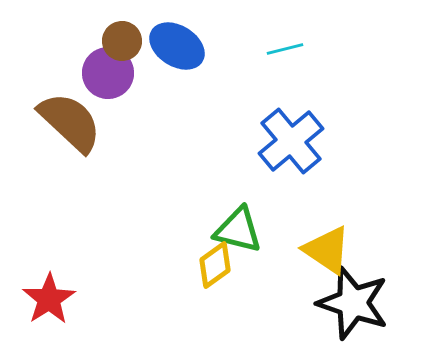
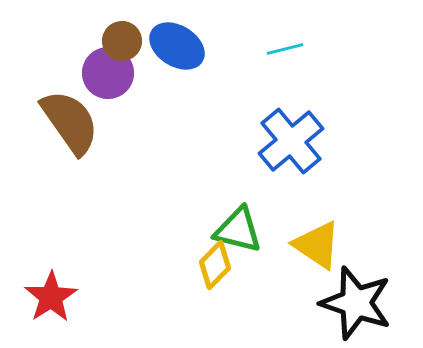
brown semicircle: rotated 12 degrees clockwise
yellow triangle: moved 10 px left, 5 px up
yellow diamond: rotated 9 degrees counterclockwise
red star: moved 2 px right, 2 px up
black star: moved 3 px right
